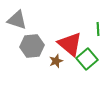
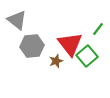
gray triangle: rotated 20 degrees clockwise
green line: rotated 40 degrees clockwise
red triangle: rotated 12 degrees clockwise
green square: moved 3 px up
